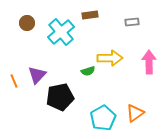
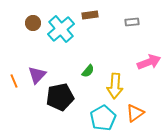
brown circle: moved 6 px right
cyan cross: moved 3 px up
yellow arrow: moved 5 px right, 28 px down; rotated 95 degrees clockwise
pink arrow: rotated 70 degrees clockwise
green semicircle: rotated 32 degrees counterclockwise
